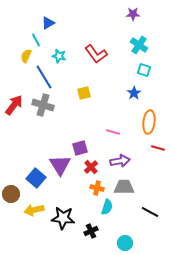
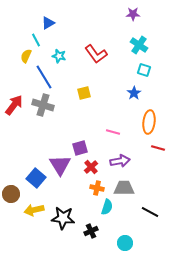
gray trapezoid: moved 1 px down
